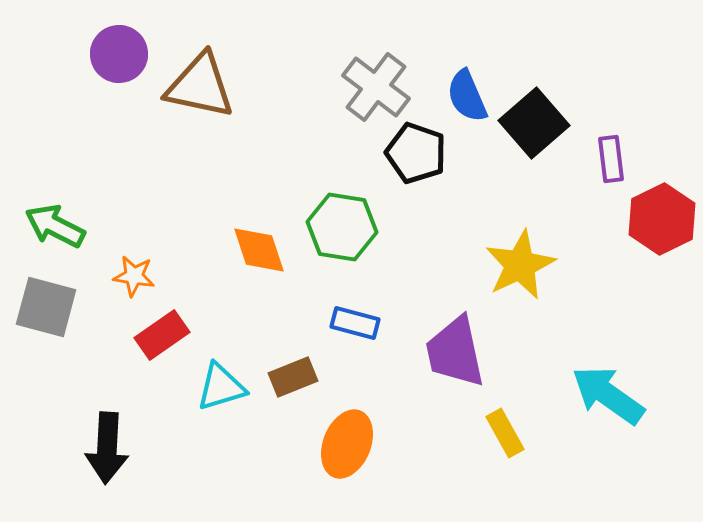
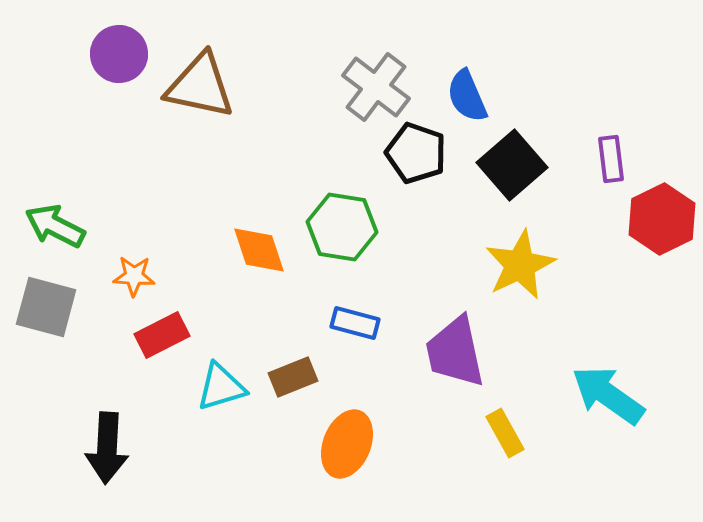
black square: moved 22 px left, 42 px down
orange star: rotated 6 degrees counterclockwise
red rectangle: rotated 8 degrees clockwise
